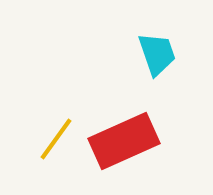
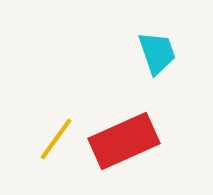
cyan trapezoid: moved 1 px up
